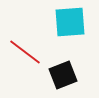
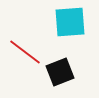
black square: moved 3 px left, 3 px up
